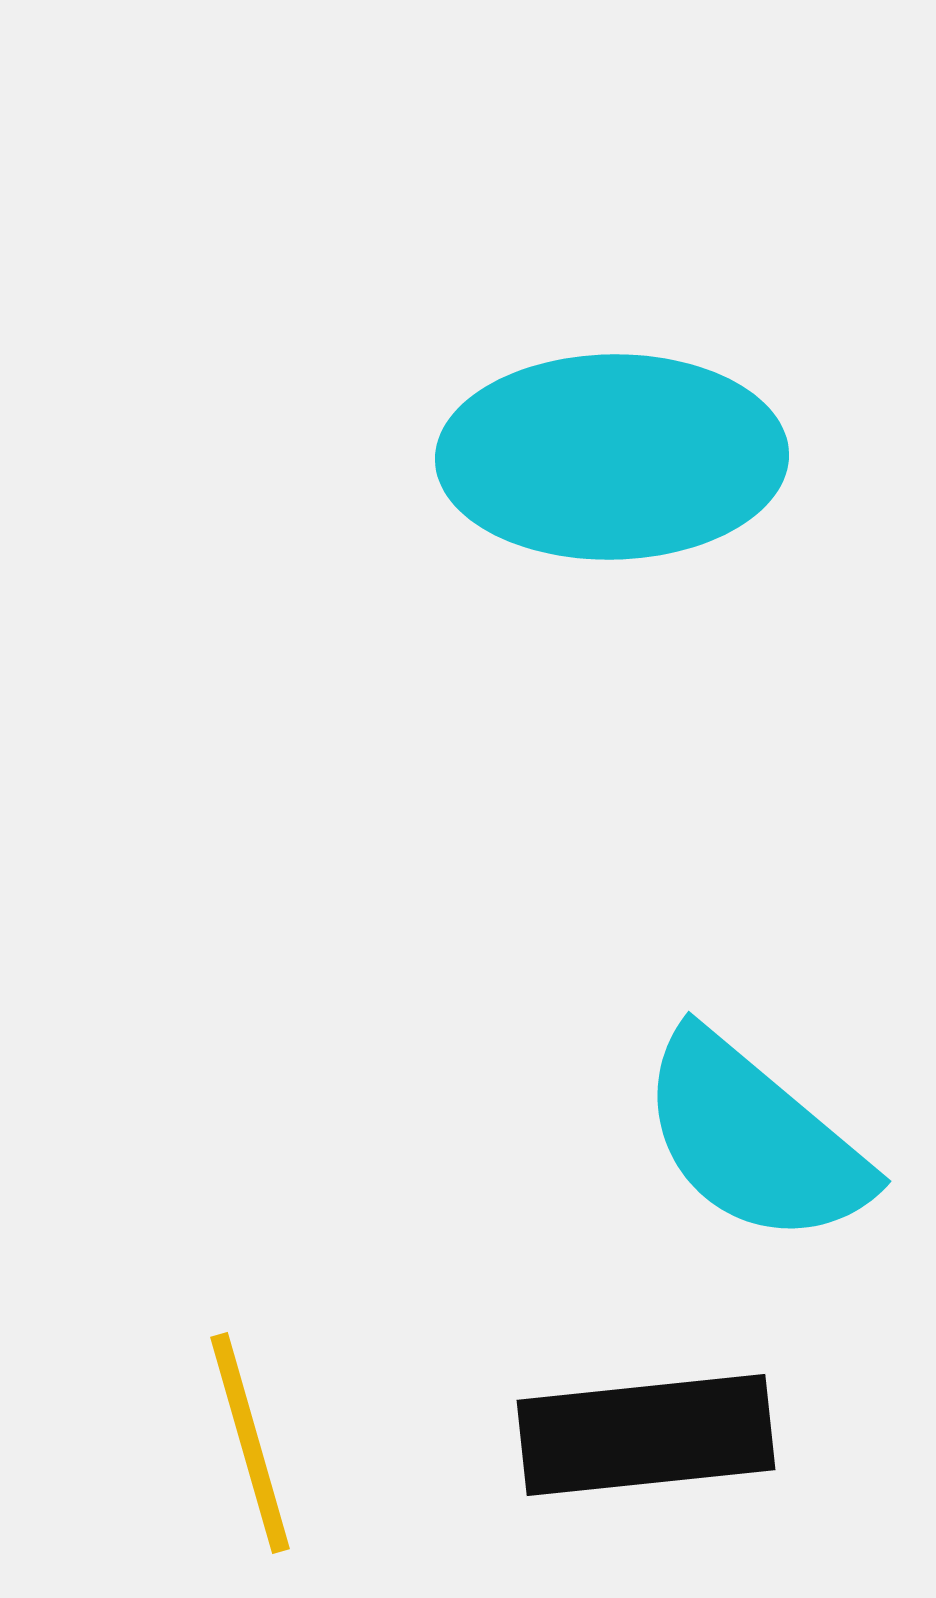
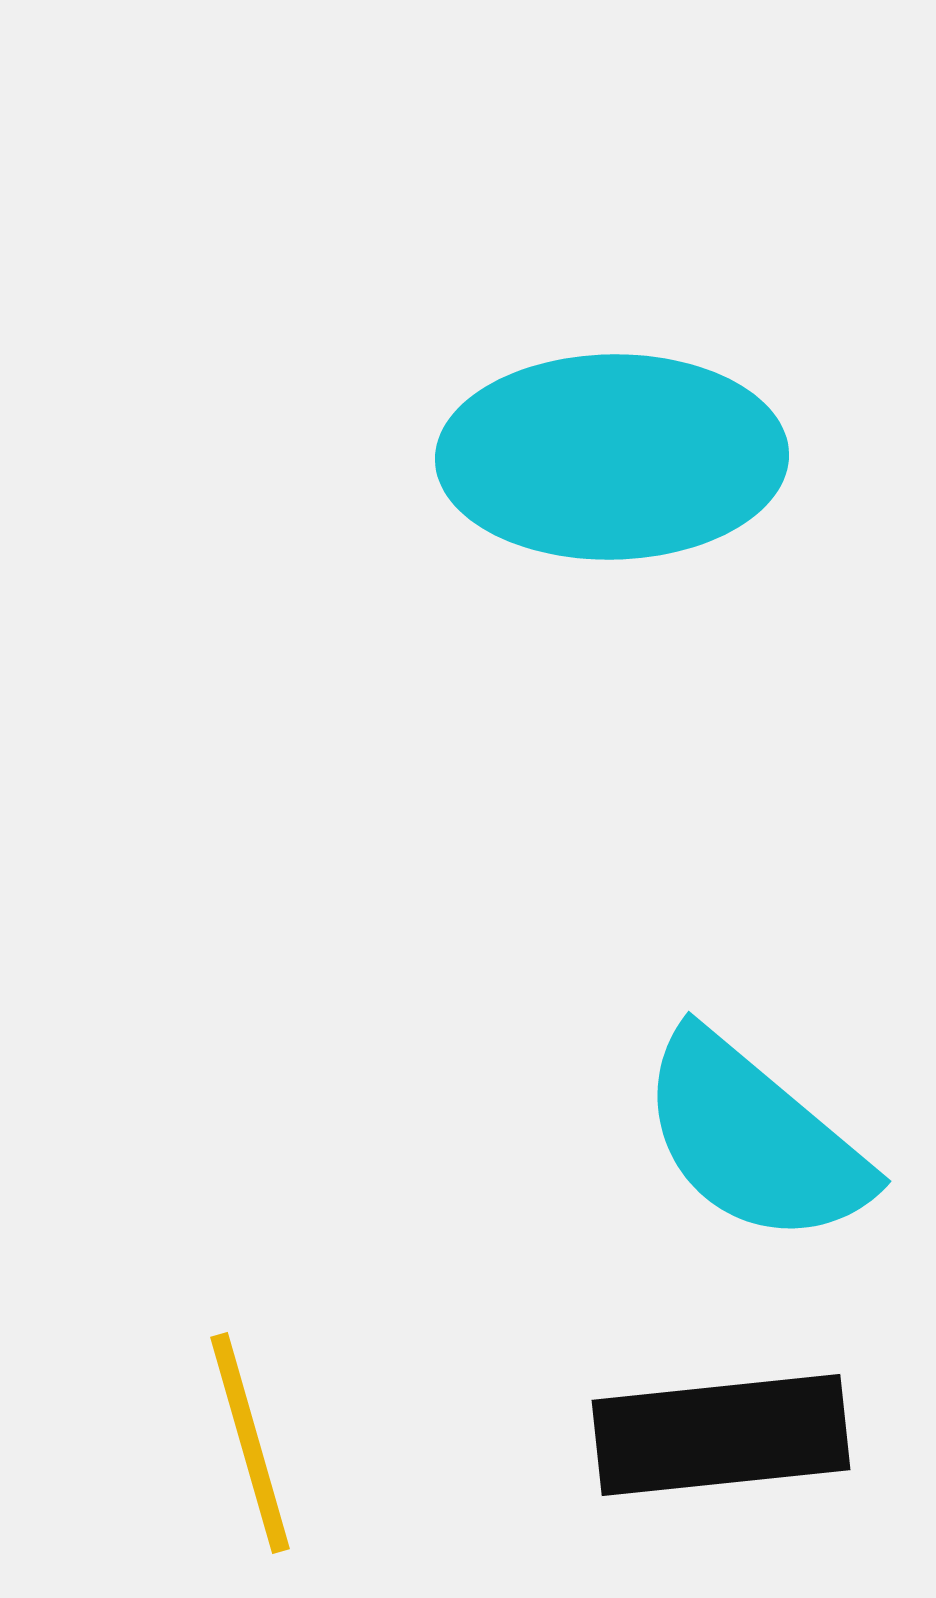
black rectangle: moved 75 px right
